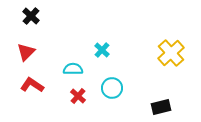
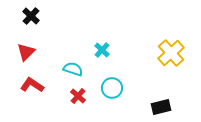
cyan semicircle: rotated 18 degrees clockwise
